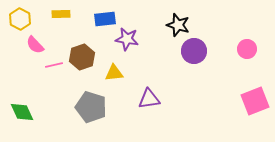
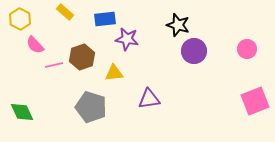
yellow rectangle: moved 4 px right, 2 px up; rotated 42 degrees clockwise
